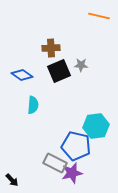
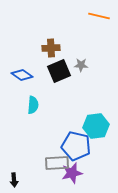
gray rectangle: moved 2 px right; rotated 30 degrees counterclockwise
black arrow: moved 2 px right; rotated 40 degrees clockwise
